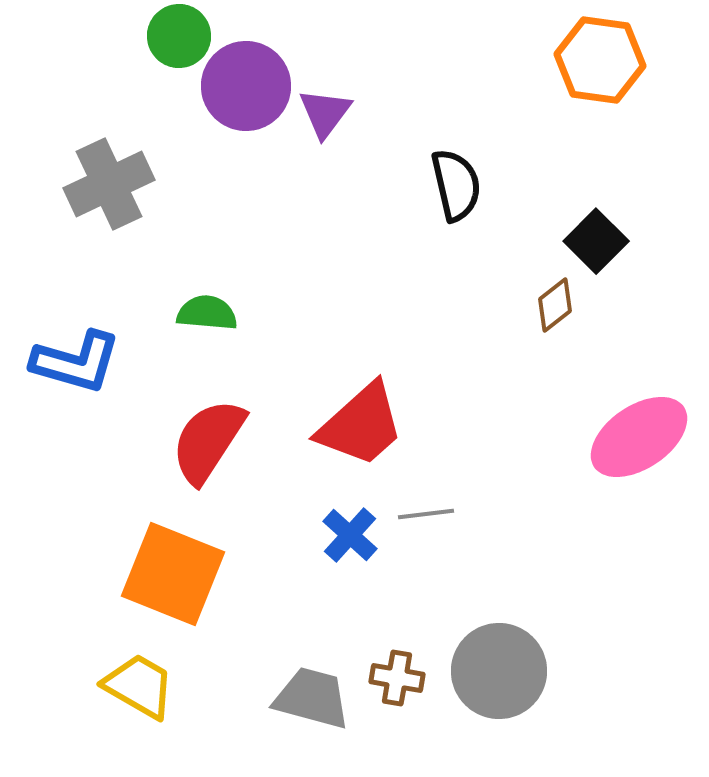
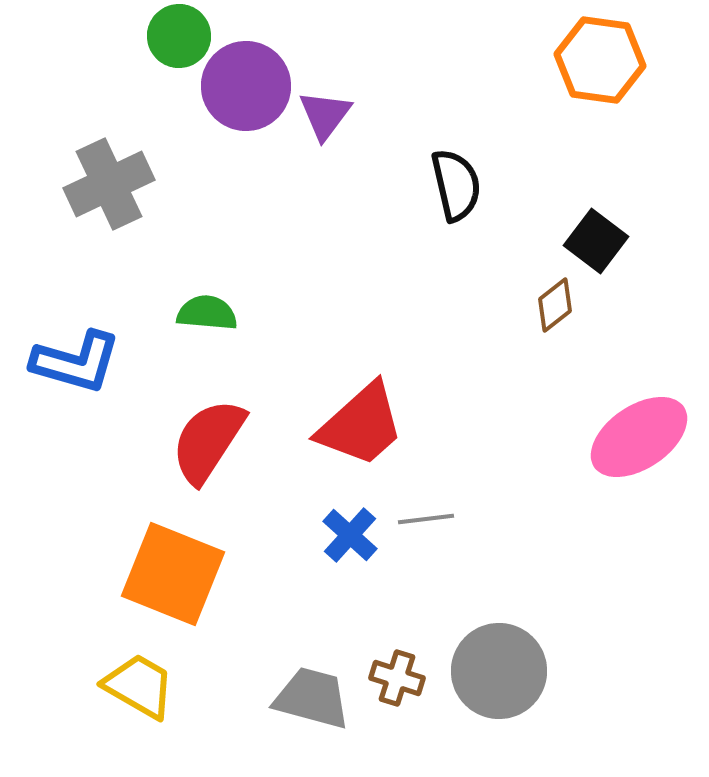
purple triangle: moved 2 px down
black square: rotated 8 degrees counterclockwise
gray line: moved 5 px down
brown cross: rotated 8 degrees clockwise
